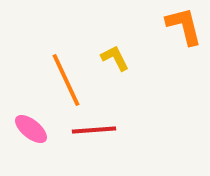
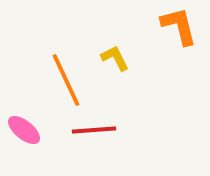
orange L-shape: moved 5 px left
pink ellipse: moved 7 px left, 1 px down
